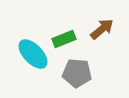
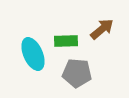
green rectangle: moved 2 px right, 2 px down; rotated 20 degrees clockwise
cyan ellipse: rotated 20 degrees clockwise
